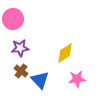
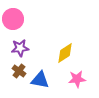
brown cross: moved 2 px left
blue triangle: rotated 36 degrees counterclockwise
